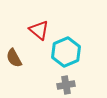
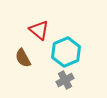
brown semicircle: moved 9 px right
gray cross: moved 1 px left, 5 px up; rotated 18 degrees counterclockwise
